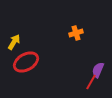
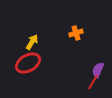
yellow arrow: moved 18 px right
red ellipse: moved 2 px right, 1 px down
red line: moved 2 px right
